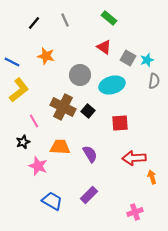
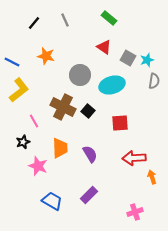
orange trapezoid: moved 1 px down; rotated 85 degrees clockwise
